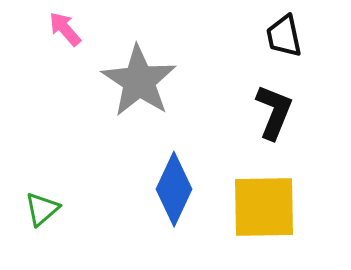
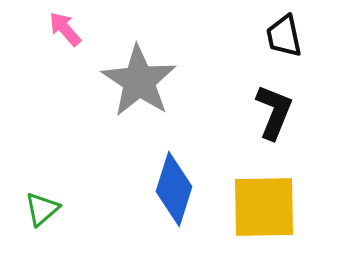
blue diamond: rotated 8 degrees counterclockwise
